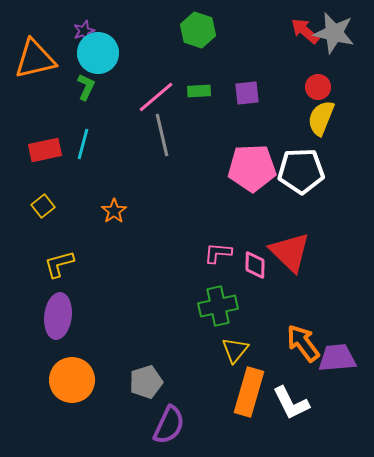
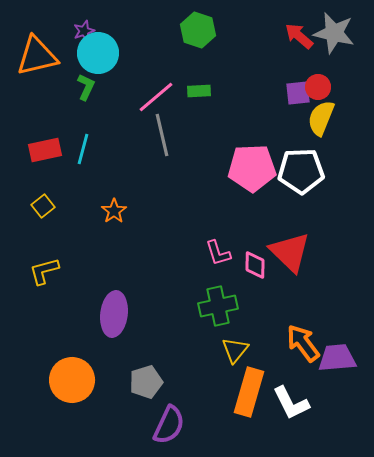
red arrow: moved 6 px left, 5 px down
orange triangle: moved 2 px right, 3 px up
purple square: moved 51 px right
cyan line: moved 5 px down
pink L-shape: rotated 112 degrees counterclockwise
yellow L-shape: moved 15 px left, 7 px down
purple ellipse: moved 56 px right, 2 px up
